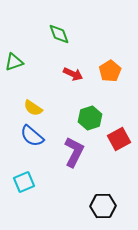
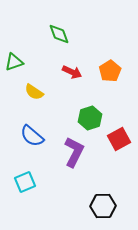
red arrow: moved 1 px left, 2 px up
yellow semicircle: moved 1 px right, 16 px up
cyan square: moved 1 px right
